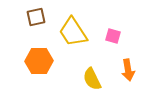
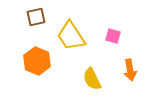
yellow trapezoid: moved 2 px left, 4 px down
orange hexagon: moved 2 px left; rotated 24 degrees clockwise
orange arrow: moved 2 px right
